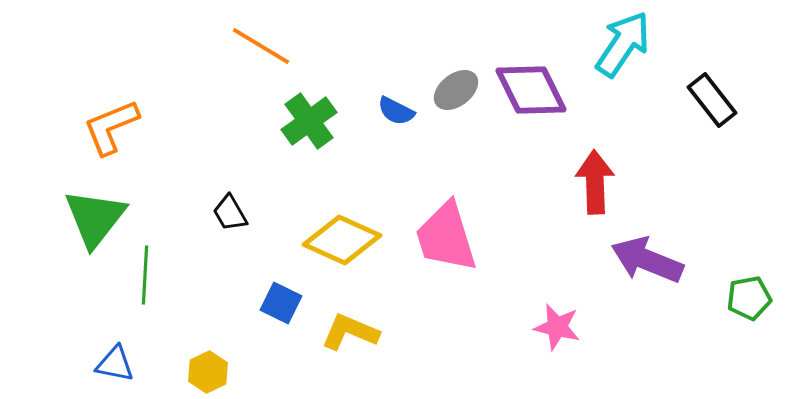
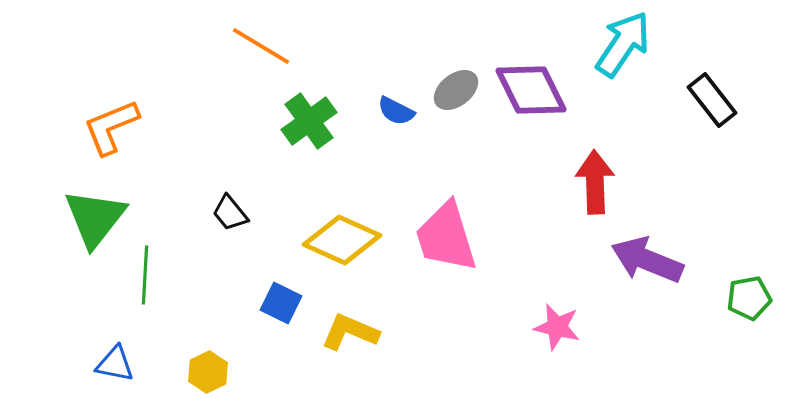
black trapezoid: rotated 9 degrees counterclockwise
